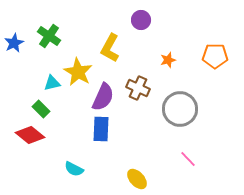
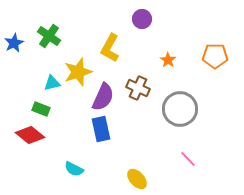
purple circle: moved 1 px right, 1 px up
orange star: rotated 21 degrees counterclockwise
yellow star: rotated 24 degrees clockwise
green rectangle: rotated 24 degrees counterclockwise
blue rectangle: rotated 15 degrees counterclockwise
